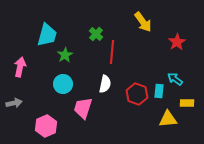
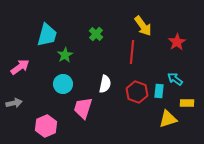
yellow arrow: moved 4 px down
red line: moved 20 px right
pink arrow: rotated 42 degrees clockwise
red hexagon: moved 2 px up
yellow triangle: rotated 12 degrees counterclockwise
